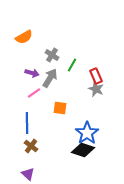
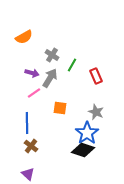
gray star: moved 23 px down
